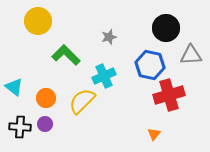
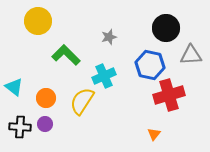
yellow semicircle: rotated 12 degrees counterclockwise
